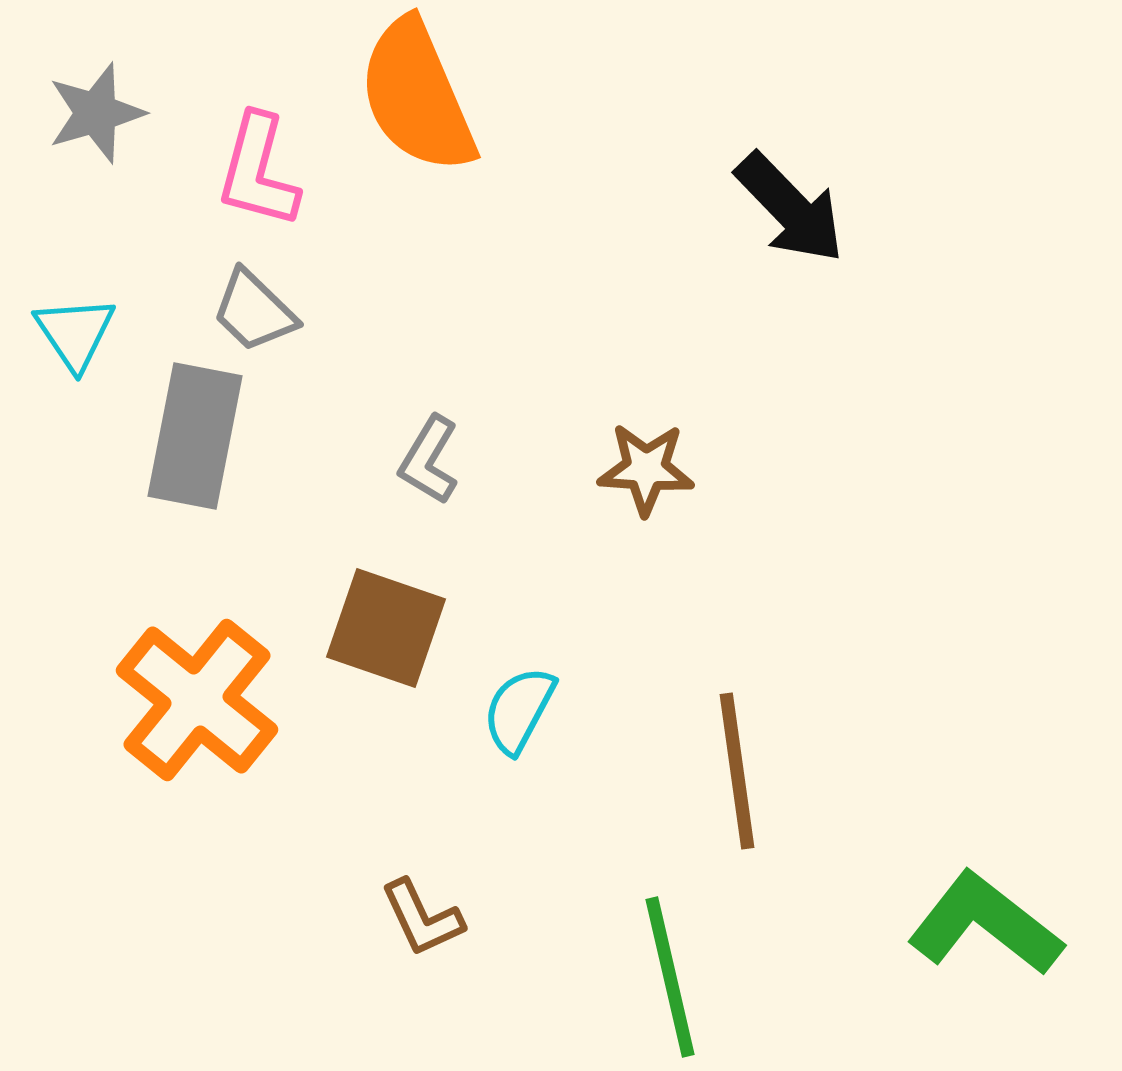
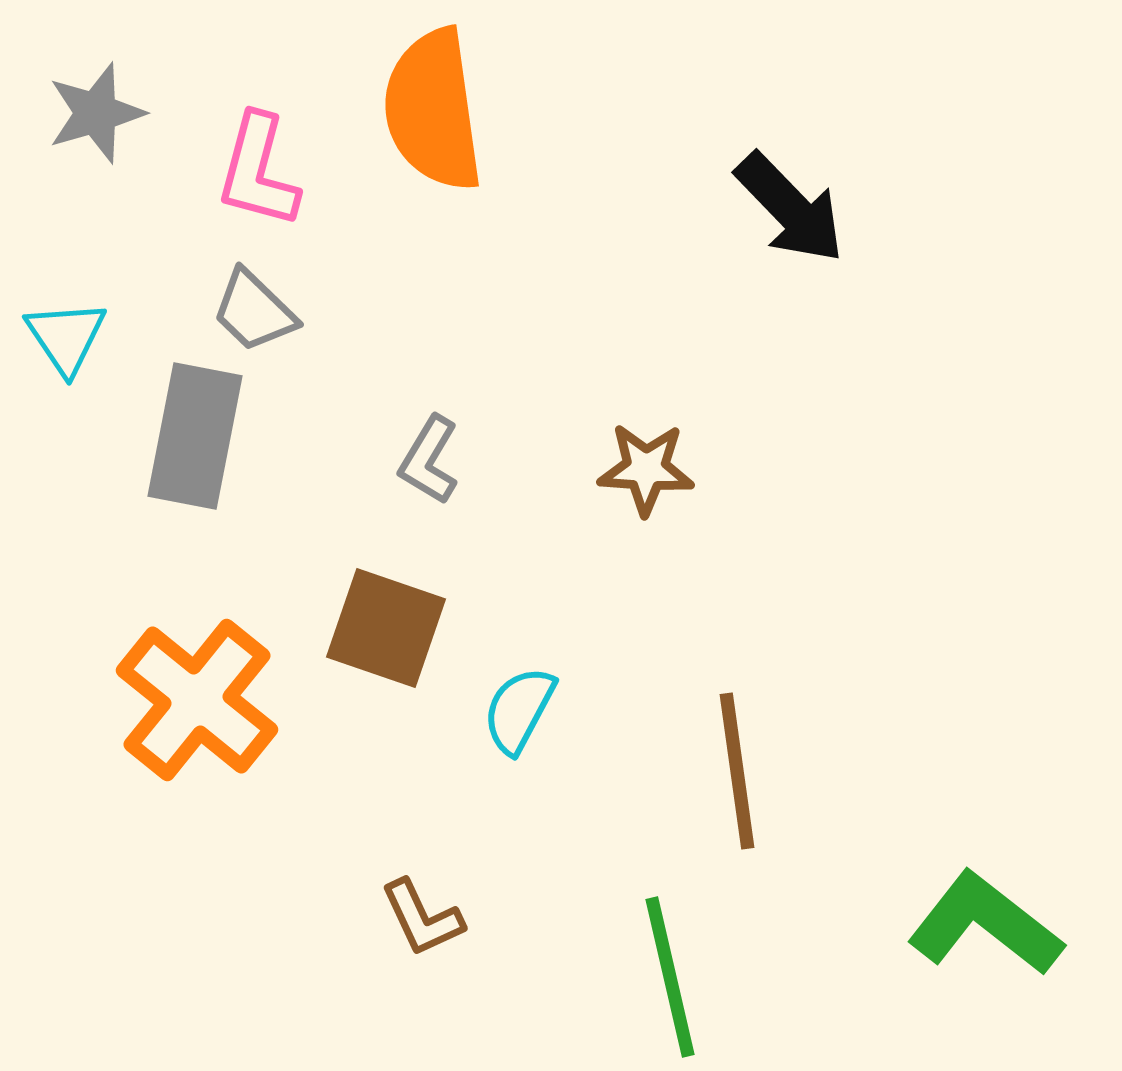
orange semicircle: moved 16 px right, 14 px down; rotated 15 degrees clockwise
cyan triangle: moved 9 px left, 4 px down
